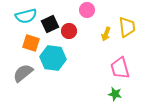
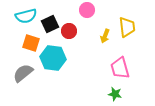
yellow arrow: moved 1 px left, 2 px down
